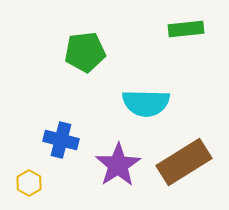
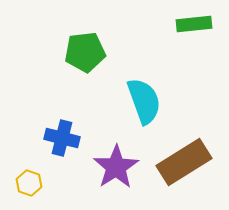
green rectangle: moved 8 px right, 5 px up
cyan semicircle: moved 2 px left, 2 px up; rotated 111 degrees counterclockwise
blue cross: moved 1 px right, 2 px up
purple star: moved 2 px left, 2 px down
yellow hexagon: rotated 10 degrees counterclockwise
